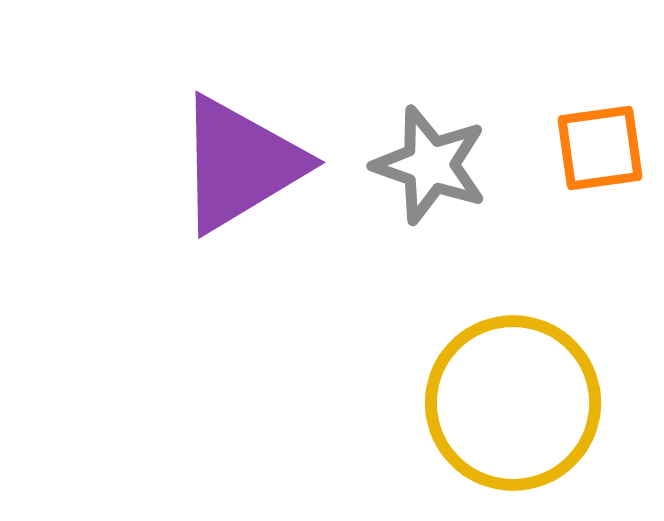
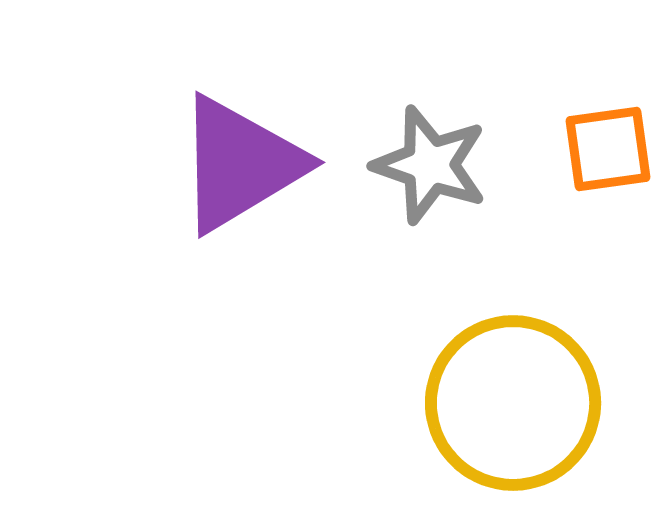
orange square: moved 8 px right, 1 px down
